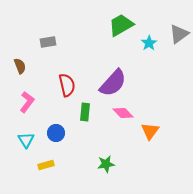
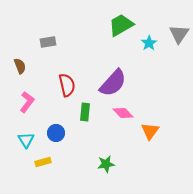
gray triangle: rotated 20 degrees counterclockwise
yellow rectangle: moved 3 px left, 3 px up
